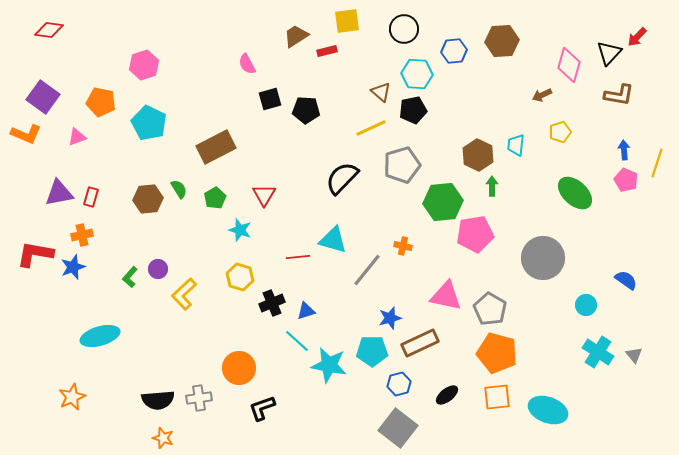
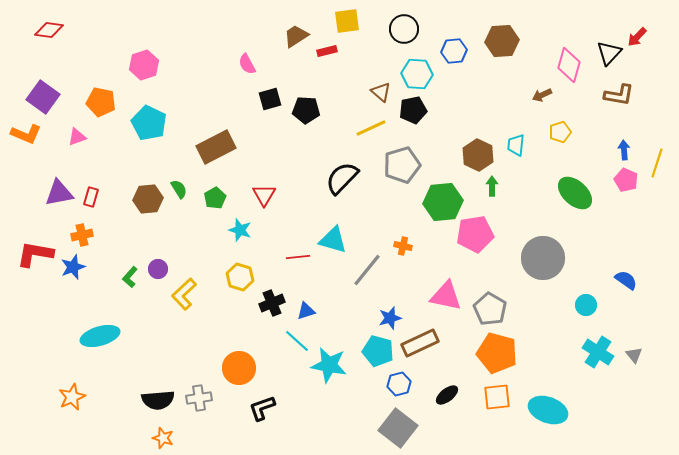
cyan pentagon at (372, 351): moved 6 px right; rotated 16 degrees clockwise
